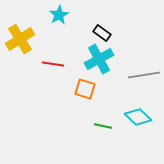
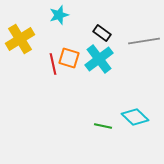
cyan star: rotated 12 degrees clockwise
cyan cross: rotated 8 degrees counterclockwise
red line: rotated 70 degrees clockwise
gray line: moved 34 px up
orange square: moved 16 px left, 31 px up
cyan diamond: moved 3 px left
